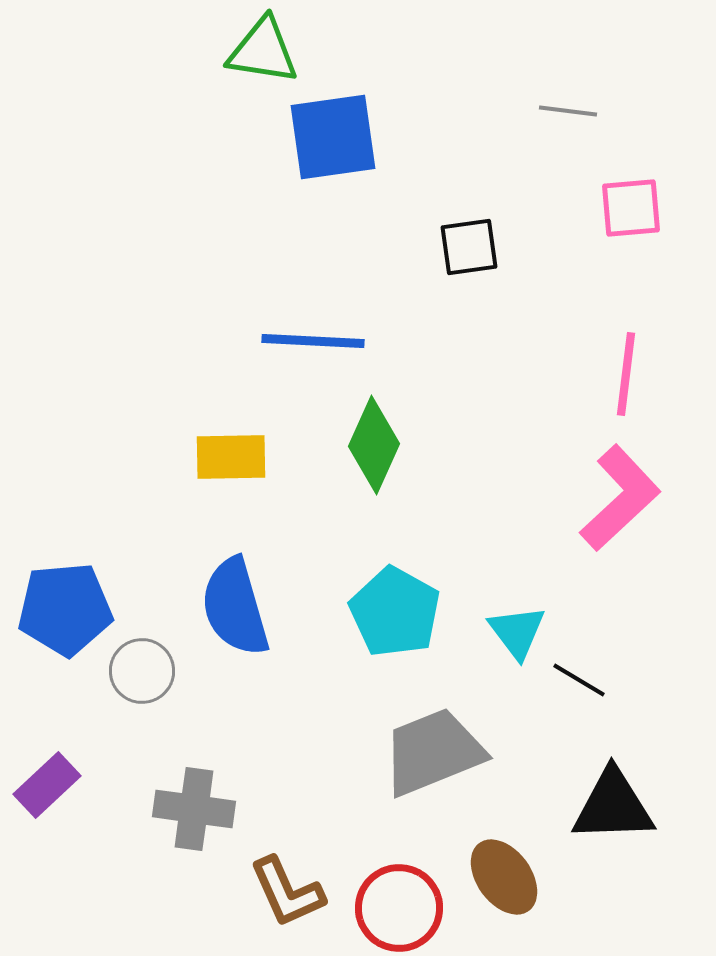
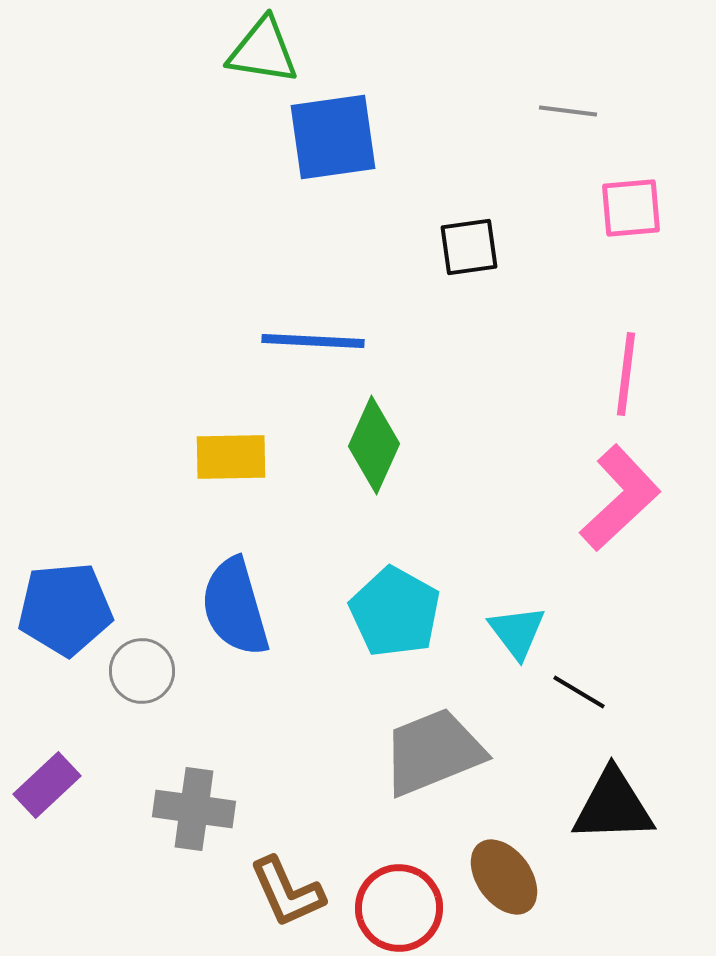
black line: moved 12 px down
